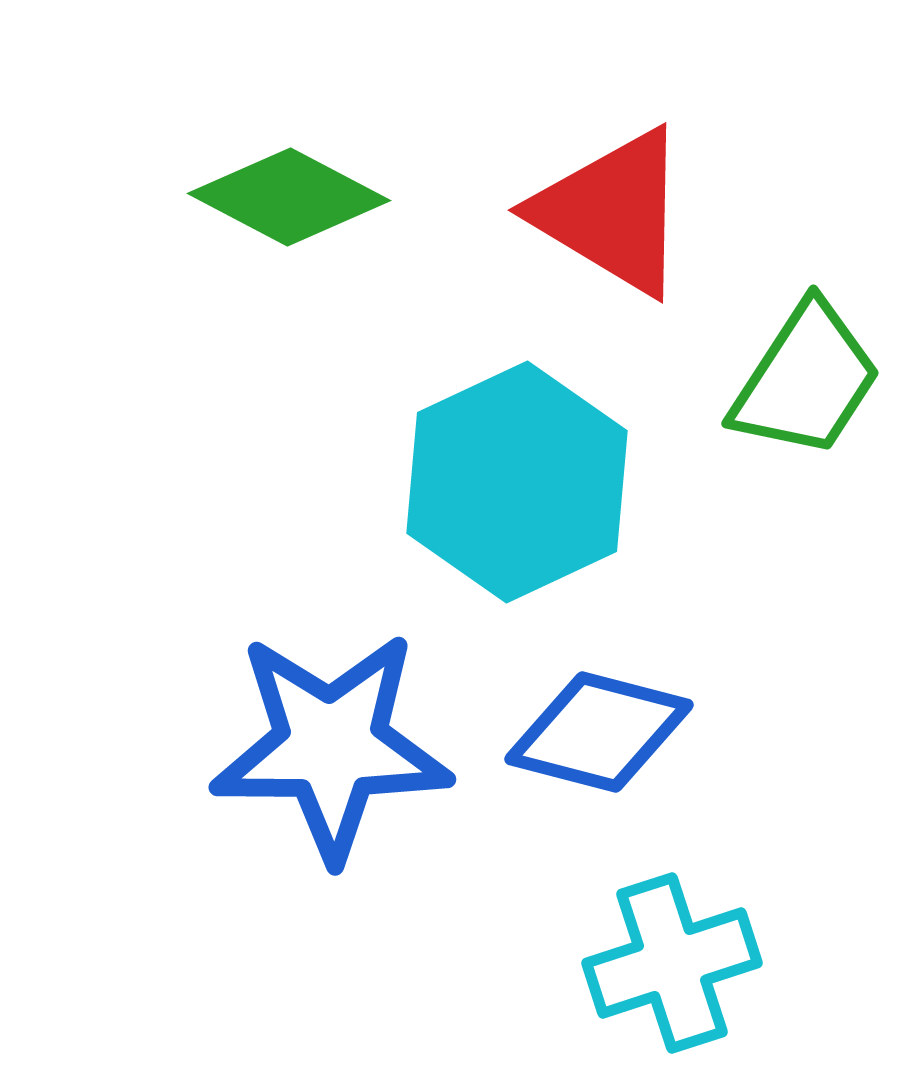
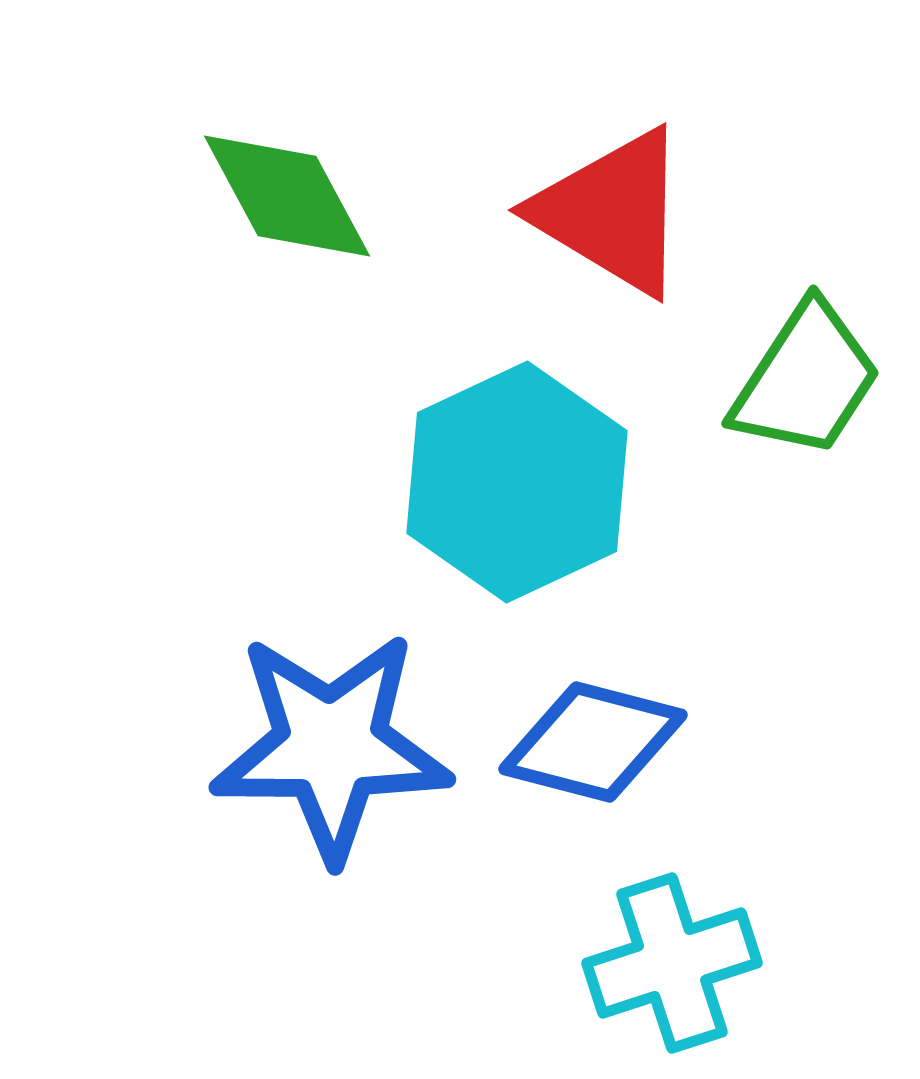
green diamond: moved 2 px left, 1 px up; rotated 34 degrees clockwise
blue diamond: moved 6 px left, 10 px down
